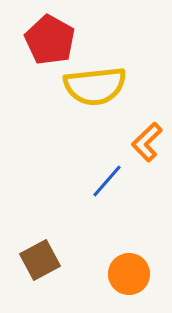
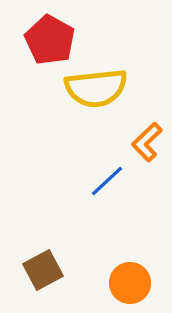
yellow semicircle: moved 1 px right, 2 px down
blue line: rotated 6 degrees clockwise
brown square: moved 3 px right, 10 px down
orange circle: moved 1 px right, 9 px down
